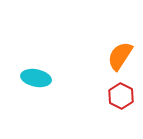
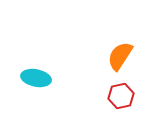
red hexagon: rotated 20 degrees clockwise
